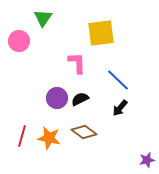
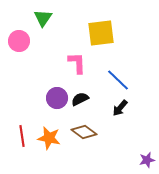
red line: rotated 25 degrees counterclockwise
